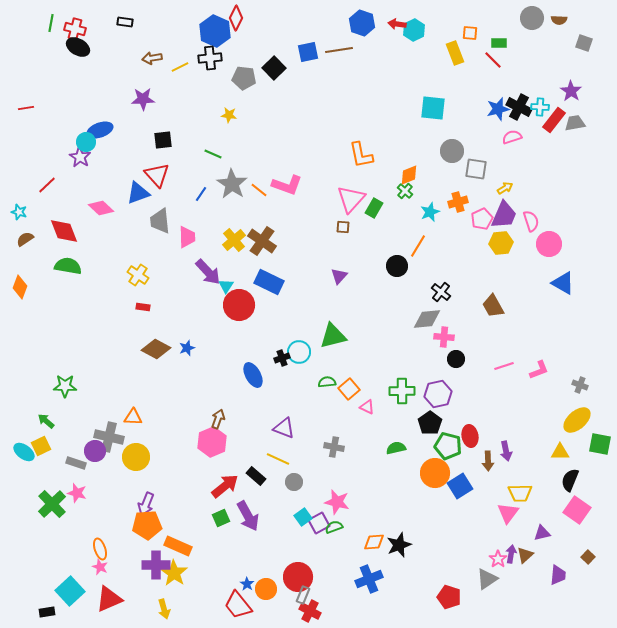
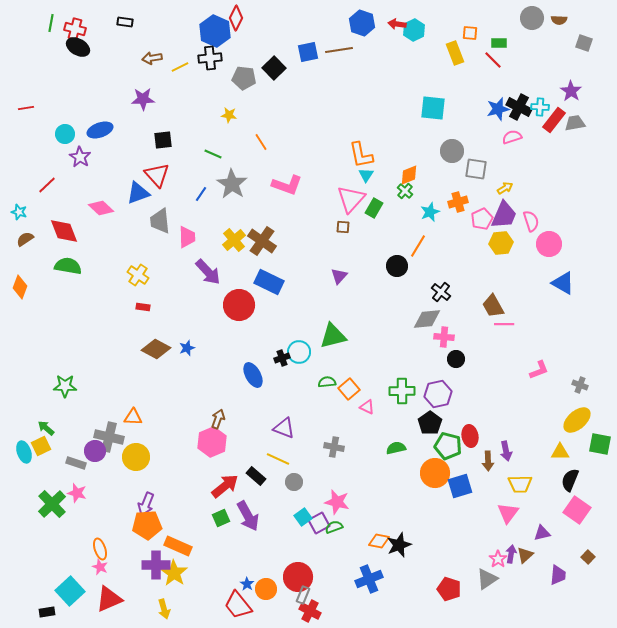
cyan circle at (86, 142): moved 21 px left, 8 px up
orange line at (259, 190): moved 2 px right, 48 px up; rotated 18 degrees clockwise
cyan triangle at (226, 286): moved 140 px right, 111 px up
pink line at (504, 366): moved 42 px up; rotated 18 degrees clockwise
green arrow at (46, 421): moved 7 px down
cyan ellipse at (24, 452): rotated 35 degrees clockwise
blue square at (460, 486): rotated 15 degrees clockwise
yellow trapezoid at (520, 493): moved 9 px up
orange diamond at (374, 542): moved 5 px right, 1 px up; rotated 15 degrees clockwise
red pentagon at (449, 597): moved 8 px up
